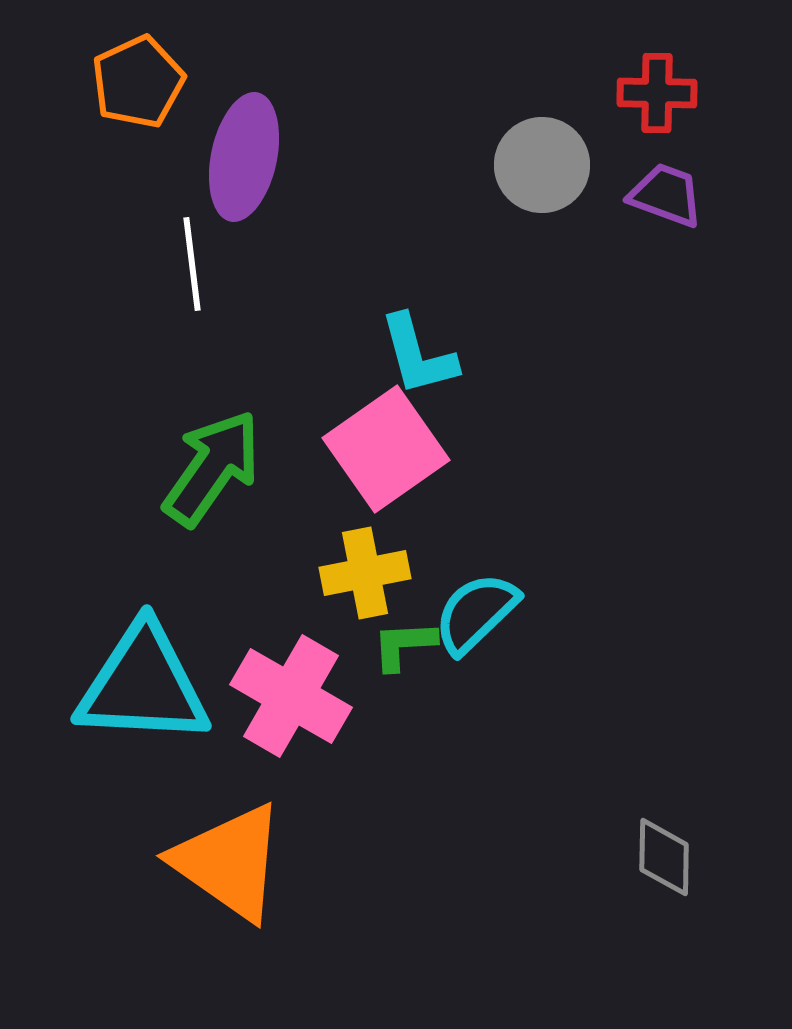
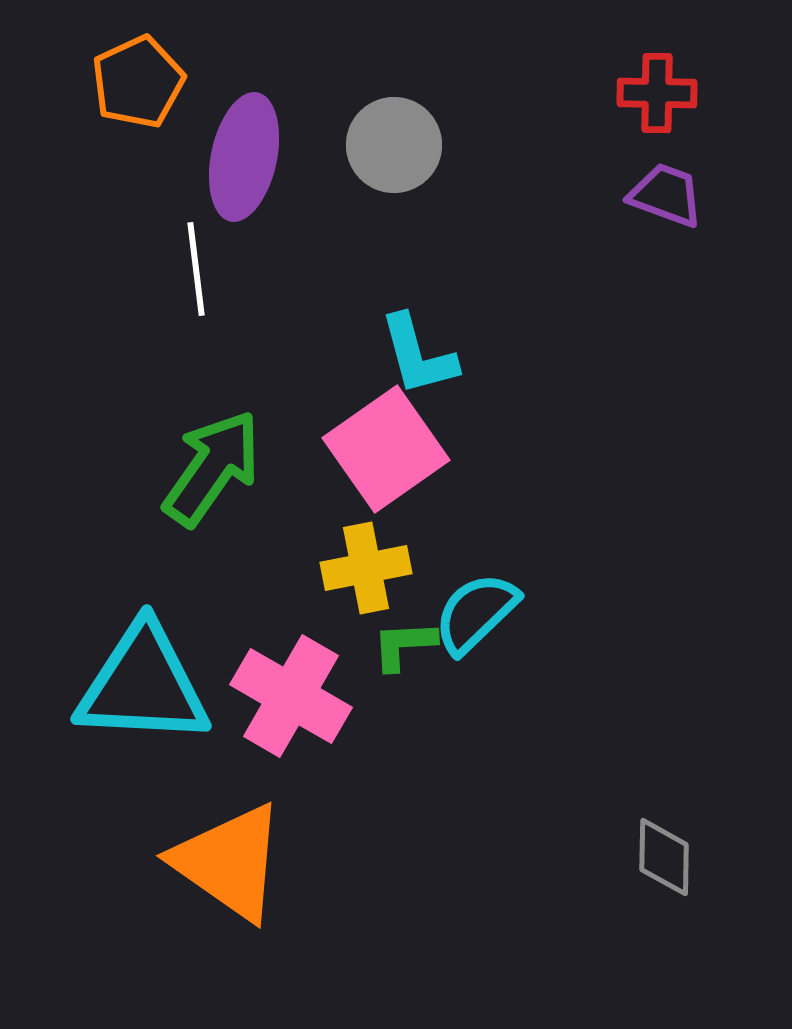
gray circle: moved 148 px left, 20 px up
white line: moved 4 px right, 5 px down
yellow cross: moved 1 px right, 5 px up
